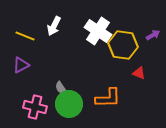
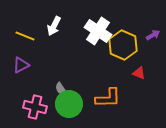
yellow hexagon: rotated 16 degrees clockwise
gray semicircle: moved 1 px down
